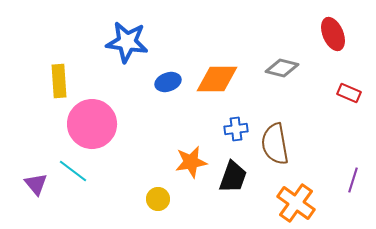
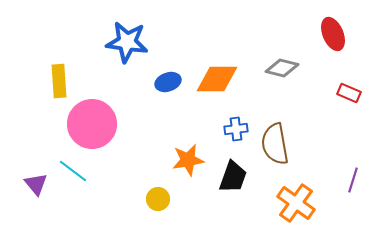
orange star: moved 3 px left, 2 px up
